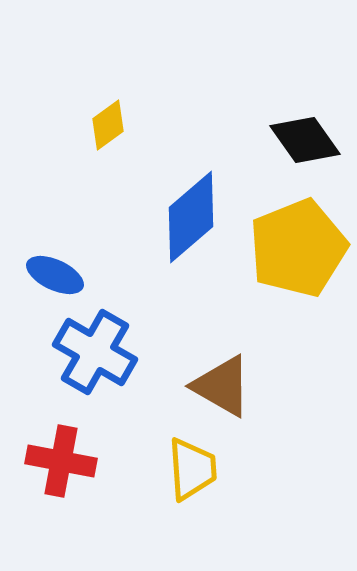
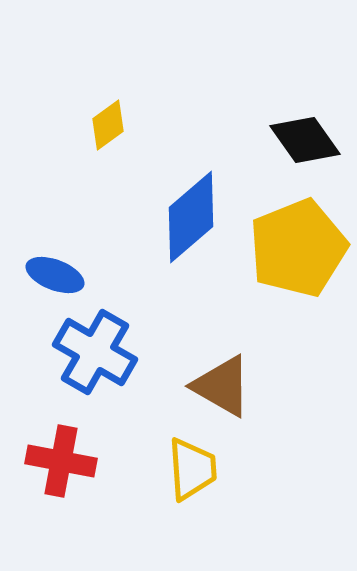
blue ellipse: rotated 4 degrees counterclockwise
